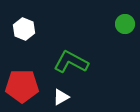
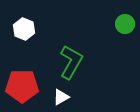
green L-shape: rotated 92 degrees clockwise
